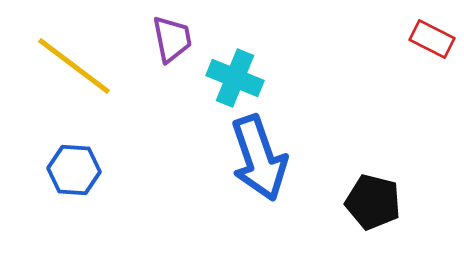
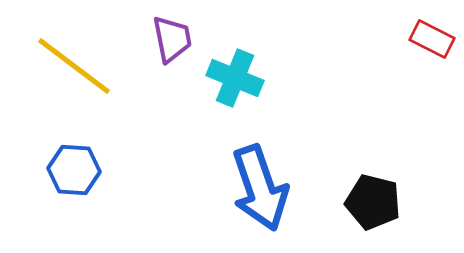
blue arrow: moved 1 px right, 30 px down
